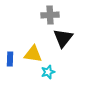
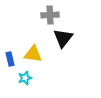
blue rectangle: rotated 16 degrees counterclockwise
cyan star: moved 23 px left, 6 px down
